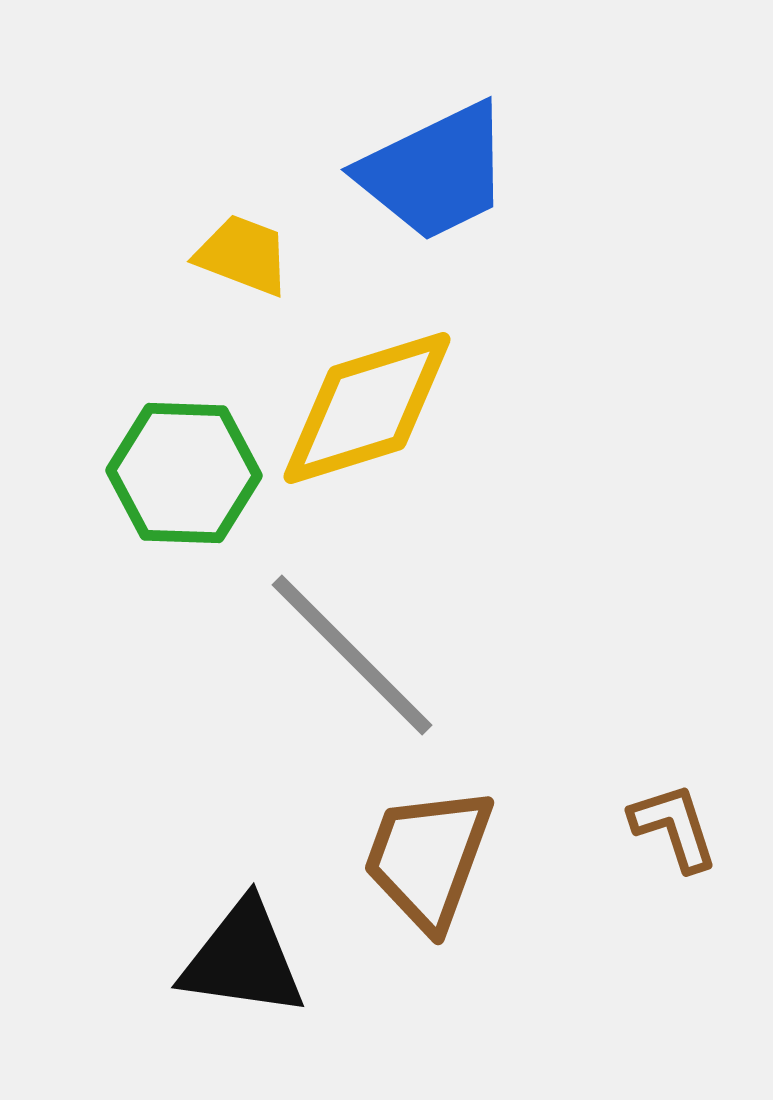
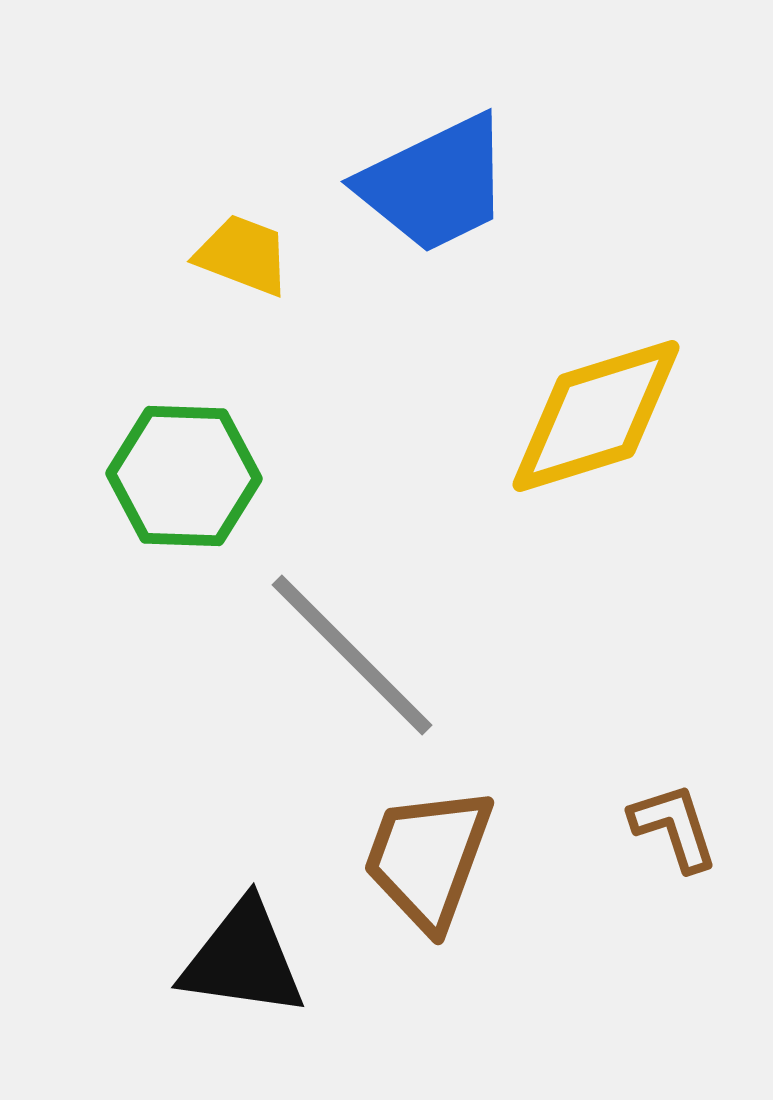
blue trapezoid: moved 12 px down
yellow diamond: moved 229 px right, 8 px down
green hexagon: moved 3 px down
